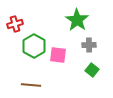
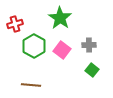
green star: moved 17 px left, 2 px up
pink square: moved 4 px right, 5 px up; rotated 30 degrees clockwise
